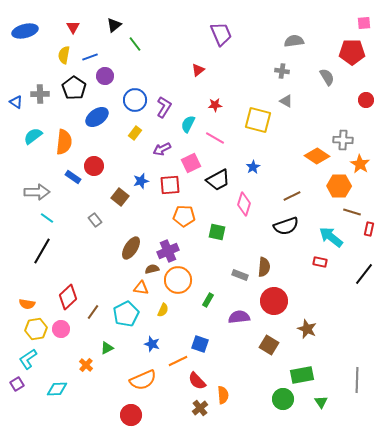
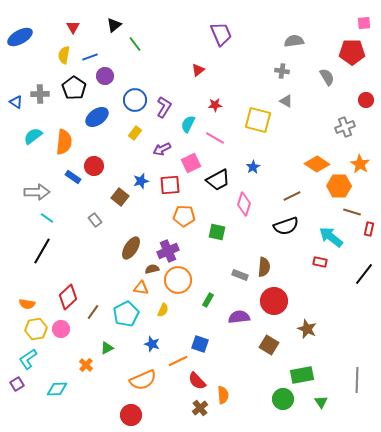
blue ellipse at (25, 31): moved 5 px left, 6 px down; rotated 15 degrees counterclockwise
gray cross at (343, 140): moved 2 px right, 13 px up; rotated 24 degrees counterclockwise
orange diamond at (317, 156): moved 8 px down
